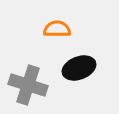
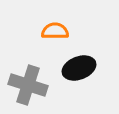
orange semicircle: moved 2 px left, 2 px down
